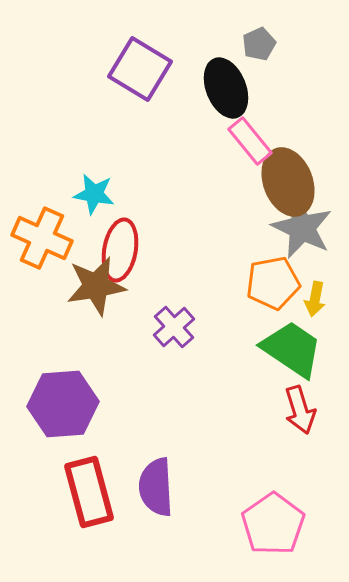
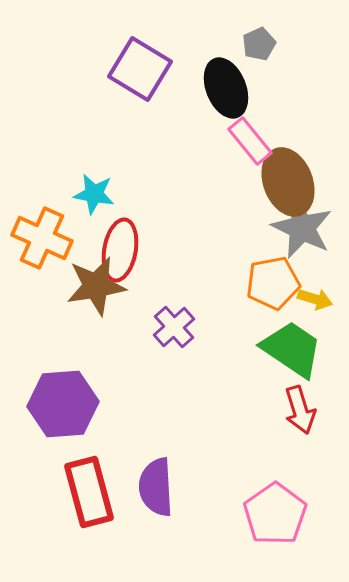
yellow arrow: rotated 84 degrees counterclockwise
pink pentagon: moved 2 px right, 10 px up
